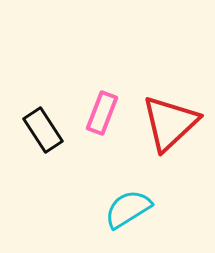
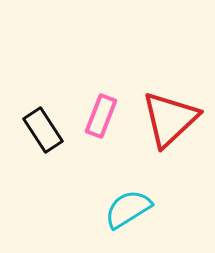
pink rectangle: moved 1 px left, 3 px down
red triangle: moved 4 px up
